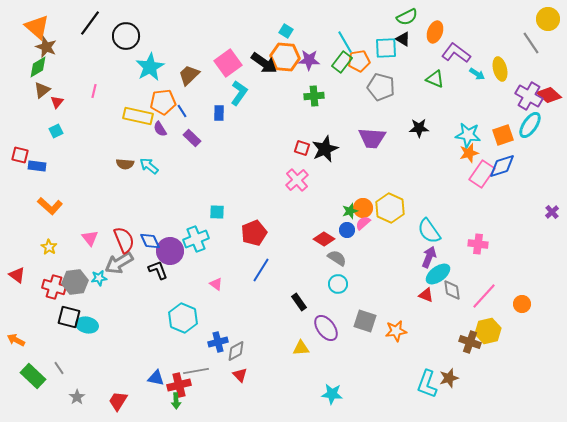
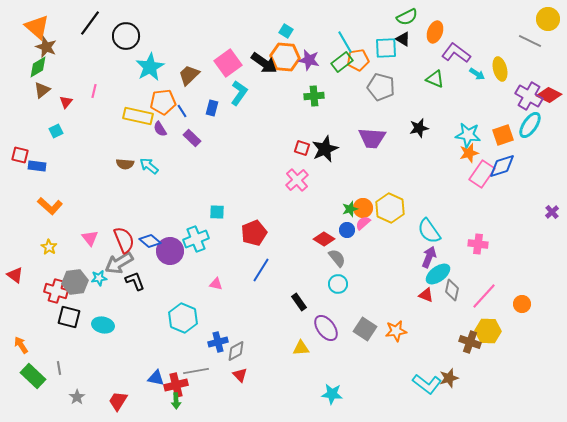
gray line at (531, 43): moved 1 px left, 2 px up; rotated 30 degrees counterclockwise
purple star at (309, 60): rotated 10 degrees clockwise
orange pentagon at (359, 61): moved 1 px left, 1 px up
green rectangle at (342, 62): rotated 15 degrees clockwise
red diamond at (549, 95): rotated 15 degrees counterclockwise
red triangle at (57, 102): moved 9 px right
blue rectangle at (219, 113): moved 7 px left, 5 px up; rotated 14 degrees clockwise
black star at (419, 128): rotated 12 degrees counterclockwise
green star at (350, 211): moved 2 px up
blue diamond at (150, 241): rotated 25 degrees counterclockwise
gray semicircle at (337, 258): rotated 18 degrees clockwise
black L-shape at (158, 270): moved 23 px left, 11 px down
red triangle at (17, 275): moved 2 px left
pink triangle at (216, 284): rotated 24 degrees counterclockwise
red cross at (54, 287): moved 2 px right, 4 px down
gray diamond at (452, 290): rotated 20 degrees clockwise
gray square at (365, 321): moved 8 px down; rotated 15 degrees clockwise
cyan ellipse at (87, 325): moved 16 px right
yellow hexagon at (488, 331): rotated 15 degrees clockwise
orange arrow at (16, 340): moved 5 px right, 5 px down; rotated 30 degrees clockwise
gray line at (59, 368): rotated 24 degrees clockwise
cyan L-shape at (427, 384): rotated 72 degrees counterclockwise
red cross at (179, 385): moved 3 px left
